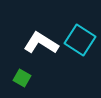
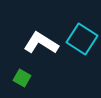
cyan square: moved 2 px right, 1 px up
